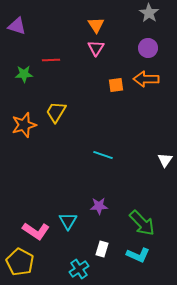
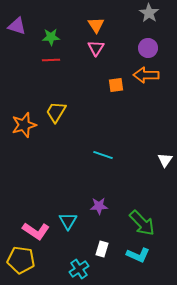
green star: moved 27 px right, 37 px up
orange arrow: moved 4 px up
yellow pentagon: moved 1 px right, 2 px up; rotated 20 degrees counterclockwise
